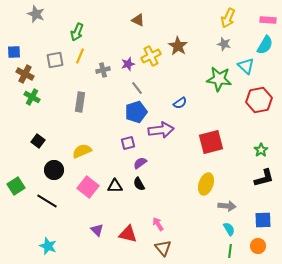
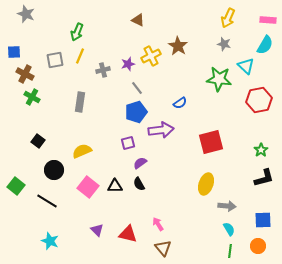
gray star at (36, 14): moved 10 px left
green square at (16, 186): rotated 18 degrees counterclockwise
cyan star at (48, 246): moved 2 px right, 5 px up
